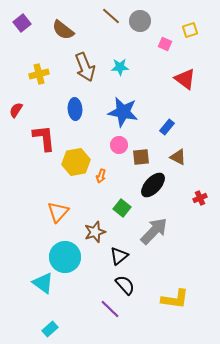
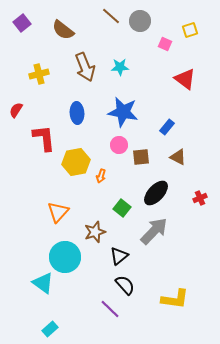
blue ellipse: moved 2 px right, 4 px down
black ellipse: moved 3 px right, 8 px down
